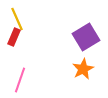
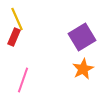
purple square: moved 4 px left
pink line: moved 3 px right
